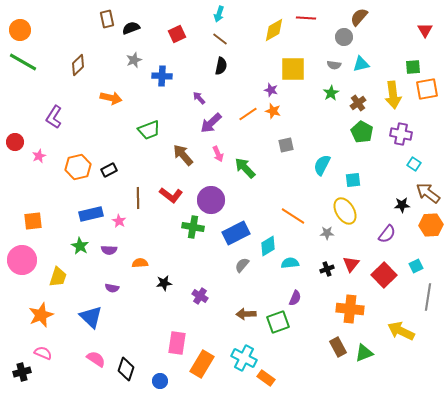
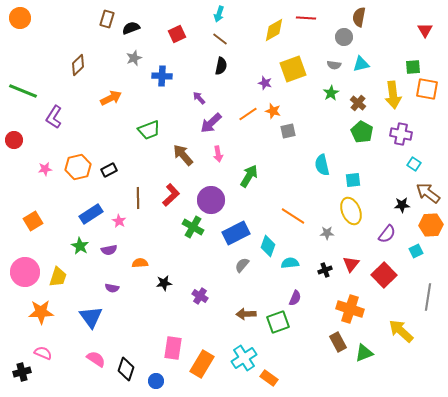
brown semicircle at (359, 17): rotated 30 degrees counterclockwise
brown rectangle at (107, 19): rotated 30 degrees clockwise
orange circle at (20, 30): moved 12 px up
gray star at (134, 60): moved 2 px up
green line at (23, 62): moved 29 px down; rotated 8 degrees counterclockwise
yellow square at (293, 69): rotated 20 degrees counterclockwise
orange square at (427, 89): rotated 20 degrees clockwise
purple star at (271, 90): moved 6 px left, 7 px up
orange arrow at (111, 98): rotated 40 degrees counterclockwise
brown cross at (358, 103): rotated 14 degrees counterclockwise
red circle at (15, 142): moved 1 px left, 2 px up
gray square at (286, 145): moved 2 px right, 14 px up
pink arrow at (218, 154): rotated 14 degrees clockwise
pink star at (39, 156): moved 6 px right, 13 px down; rotated 16 degrees clockwise
cyan semicircle at (322, 165): rotated 40 degrees counterclockwise
green arrow at (245, 168): moved 4 px right, 8 px down; rotated 75 degrees clockwise
red L-shape at (171, 195): rotated 80 degrees counterclockwise
yellow ellipse at (345, 211): moved 6 px right; rotated 8 degrees clockwise
blue rectangle at (91, 214): rotated 20 degrees counterclockwise
orange square at (33, 221): rotated 24 degrees counterclockwise
green cross at (193, 227): rotated 20 degrees clockwise
cyan diamond at (268, 246): rotated 40 degrees counterclockwise
purple semicircle at (109, 250): rotated 14 degrees counterclockwise
pink circle at (22, 260): moved 3 px right, 12 px down
cyan square at (416, 266): moved 15 px up
black cross at (327, 269): moved 2 px left, 1 px down
orange cross at (350, 309): rotated 12 degrees clockwise
orange star at (41, 315): moved 3 px up; rotated 20 degrees clockwise
blue triangle at (91, 317): rotated 10 degrees clockwise
yellow arrow at (401, 331): rotated 16 degrees clockwise
pink rectangle at (177, 343): moved 4 px left, 5 px down
brown rectangle at (338, 347): moved 5 px up
cyan cross at (244, 358): rotated 30 degrees clockwise
orange rectangle at (266, 378): moved 3 px right
blue circle at (160, 381): moved 4 px left
